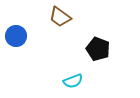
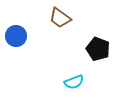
brown trapezoid: moved 1 px down
cyan semicircle: moved 1 px right, 1 px down
